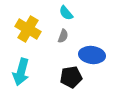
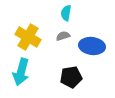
cyan semicircle: rotated 49 degrees clockwise
yellow cross: moved 8 px down
gray semicircle: rotated 128 degrees counterclockwise
blue ellipse: moved 9 px up
